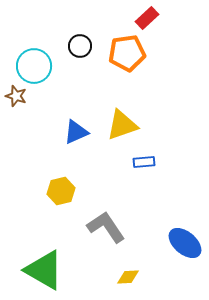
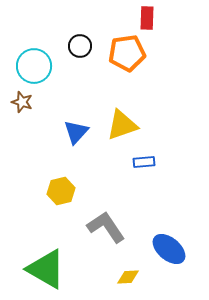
red rectangle: rotated 45 degrees counterclockwise
brown star: moved 6 px right, 6 px down
blue triangle: rotated 24 degrees counterclockwise
blue ellipse: moved 16 px left, 6 px down
green triangle: moved 2 px right, 1 px up
